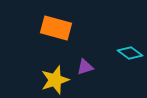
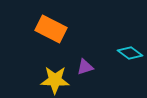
orange rectangle: moved 5 px left, 1 px down; rotated 12 degrees clockwise
yellow star: rotated 20 degrees clockwise
